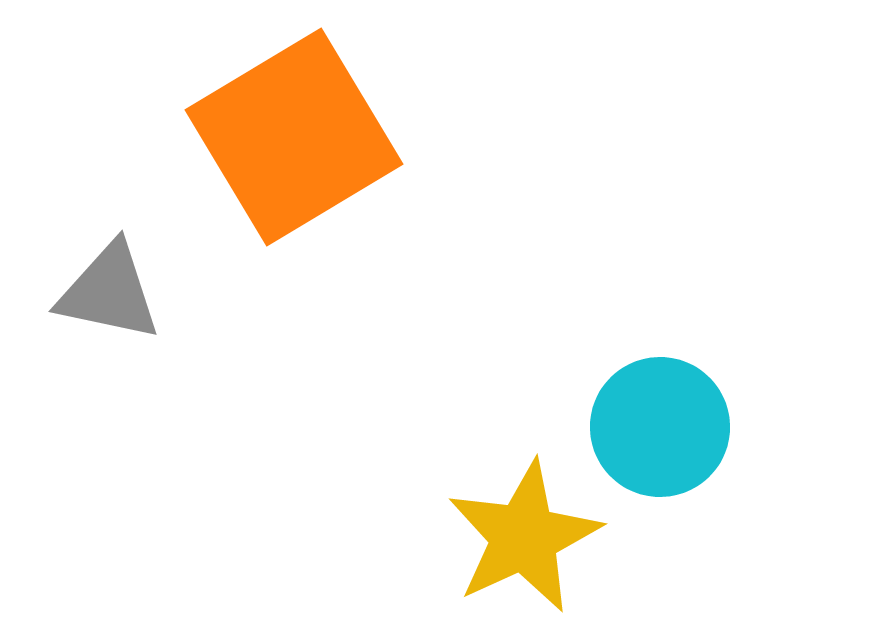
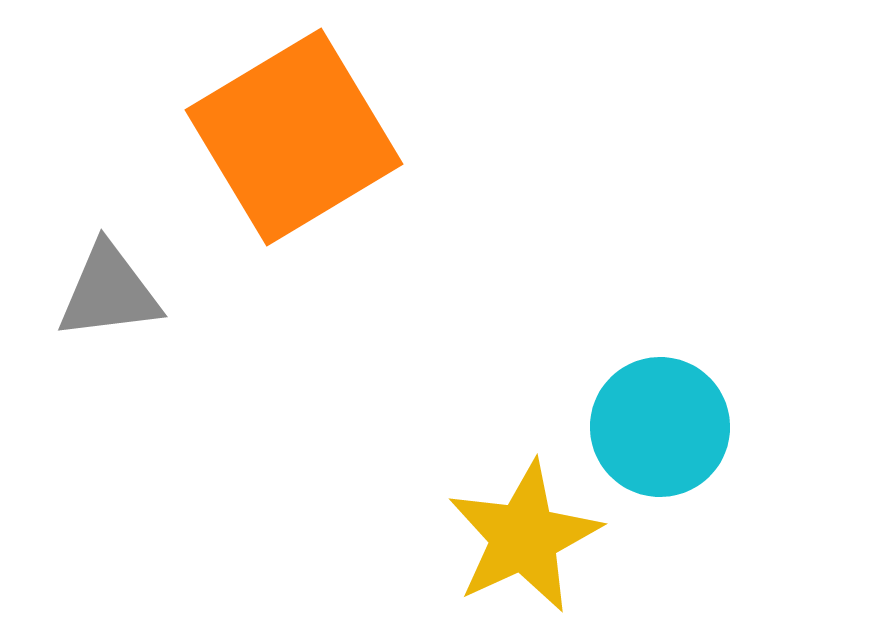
gray triangle: rotated 19 degrees counterclockwise
